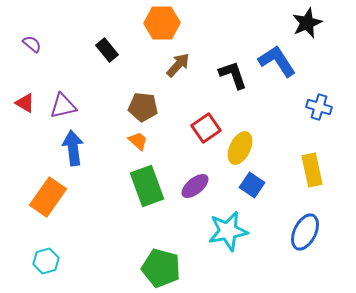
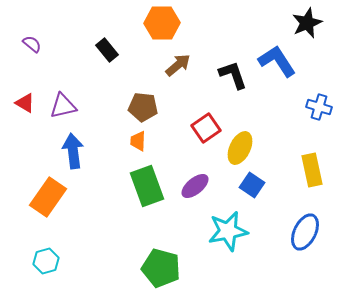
brown arrow: rotated 8 degrees clockwise
orange trapezoid: rotated 130 degrees counterclockwise
blue arrow: moved 3 px down
